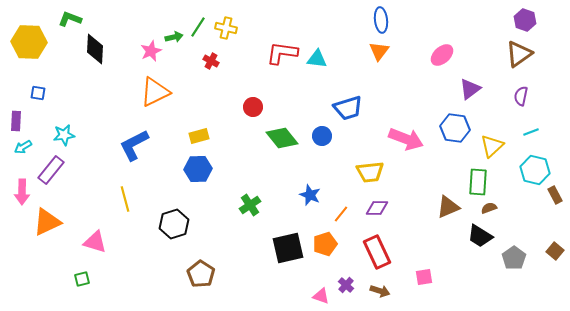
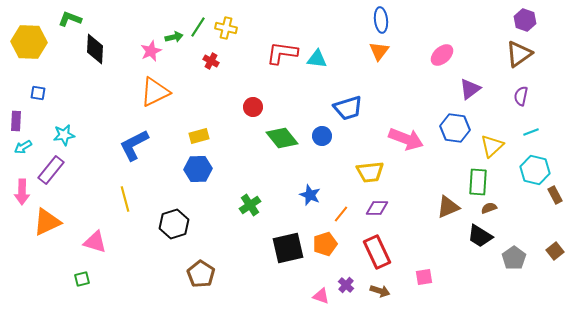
brown square at (555, 251): rotated 12 degrees clockwise
